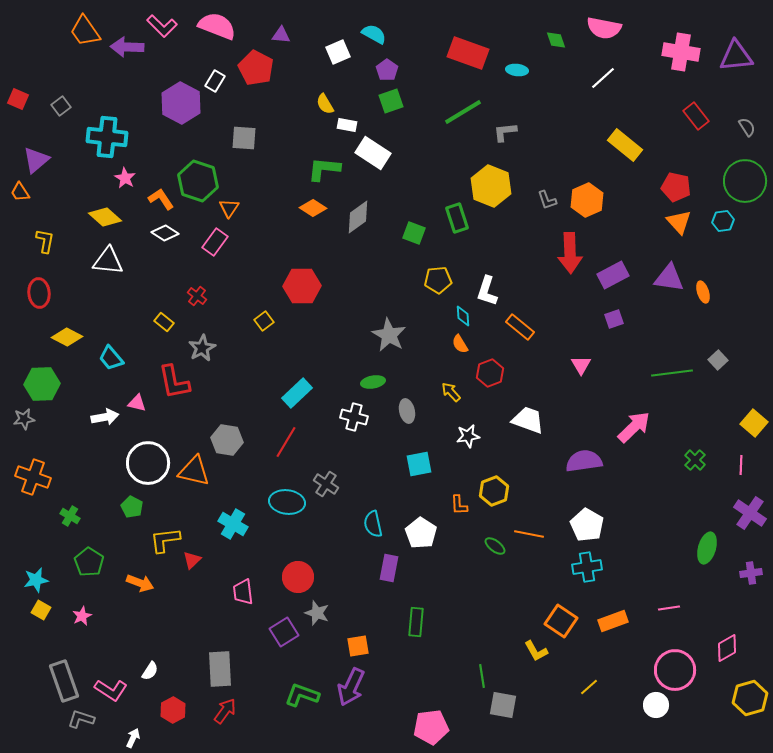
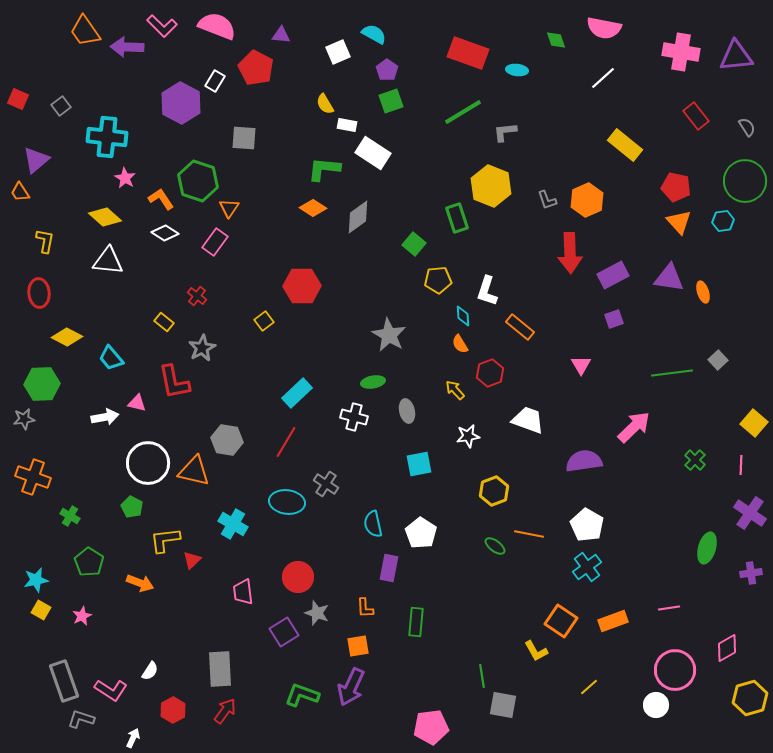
green square at (414, 233): moved 11 px down; rotated 20 degrees clockwise
yellow arrow at (451, 392): moved 4 px right, 2 px up
orange L-shape at (459, 505): moved 94 px left, 103 px down
cyan cross at (587, 567): rotated 28 degrees counterclockwise
